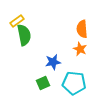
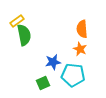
cyan pentagon: moved 1 px left, 8 px up
